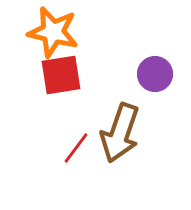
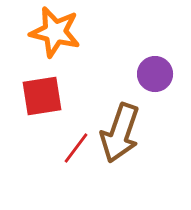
orange star: moved 2 px right
red square: moved 19 px left, 21 px down
